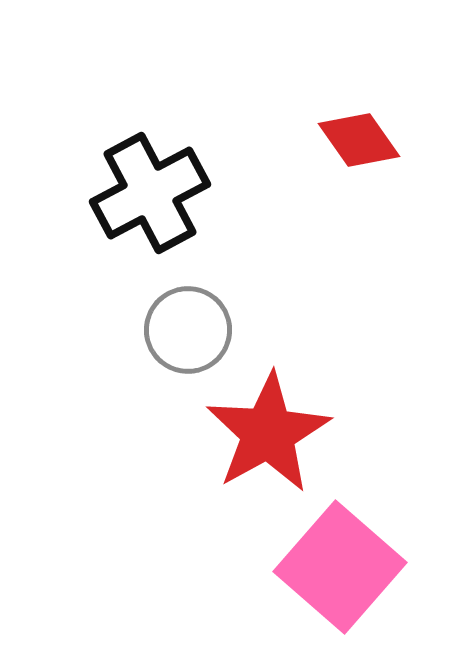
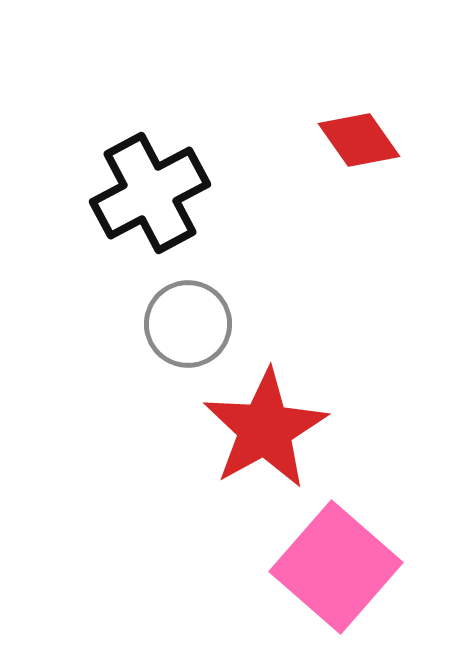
gray circle: moved 6 px up
red star: moved 3 px left, 4 px up
pink square: moved 4 px left
